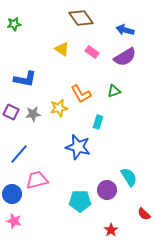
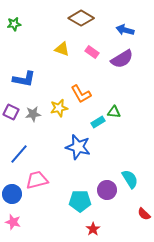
brown diamond: rotated 25 degrees counterclockwise
yellow triangle: rotated 14 degrees counterclockwise
purple semicircle: moved 3 px left, 2 px down
blue L-shape: moved 1 px left
green triangle: moved 21 px down; rotated 24 degrees clockwise
cyan rectangle: rotated 40 degrees clockwise
cyan semicircle: moved 1 px right, 2 px down
pink star: moved 1 px left, 1 px down
red star: moved 18 px left, 1 px up
